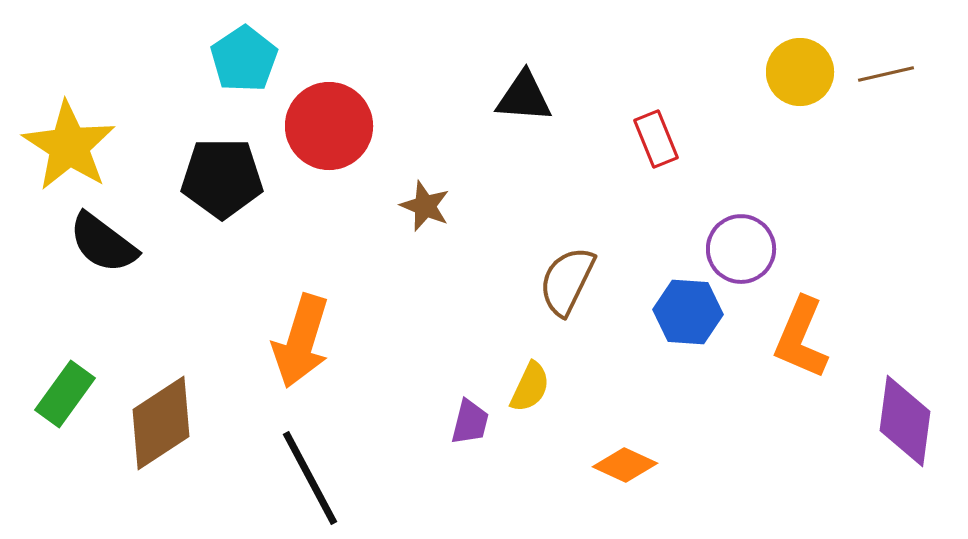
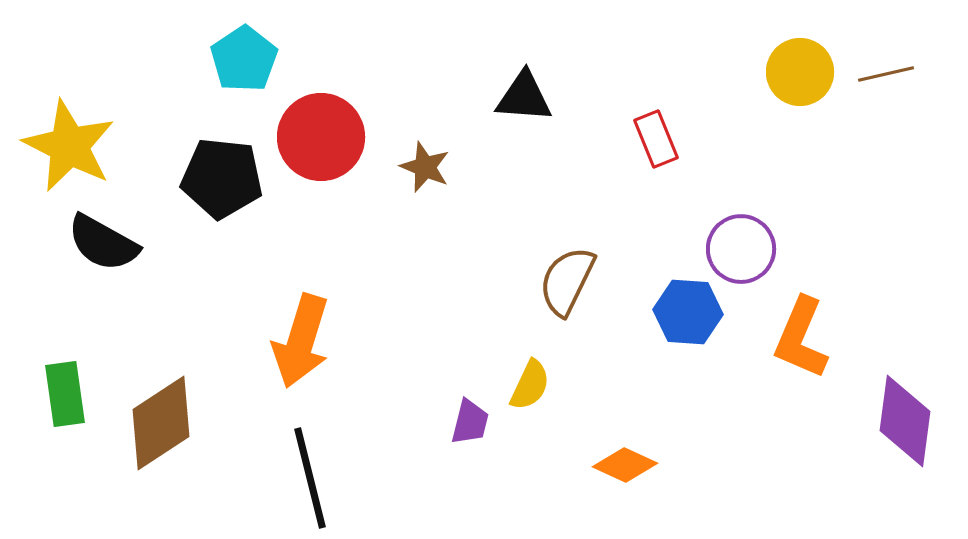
red circle: moved 8 px left, 11 px down
yellow star: rotated 6 degrees counterclockwise
black pentagon: rotated 6 degrees clockwise
brown star: moved 39 px up
black semicircle: rotated 8 degrees counterclockwise
yellow semicircle: moved 2 px up
green rectangle: rotated 44 degrees counterclockwise
black line: rotated 14 degrees clockwise
